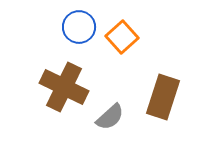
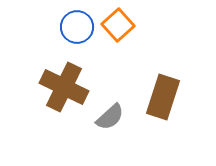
blue circle: moved 2 px left
orange square: moved 4 px left, 12 px up
